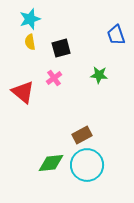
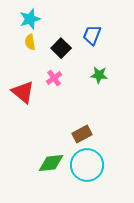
blue trapezoid: moved 24 px left; rotated 40 degrees clockwise
black square: rotated 30 degrees counterclockwise
brown rectangle: moved 1 px up
